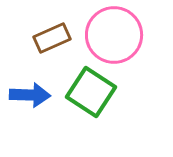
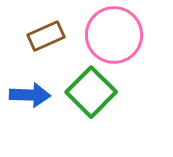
brown rectangle: moved 6 px left, 2 px up
green square: rotated 12 degrees clockwise
